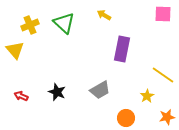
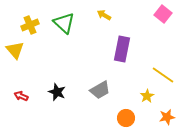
pink square: rotated 36 degrees clockwise
